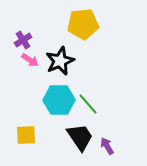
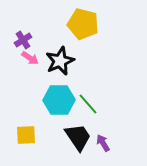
yellow pentagon: rotated 20 degrees clockwise
pink arrow: moved 2 px up
black trapezoid: moved 2 px left
purple arrow: moved 4 px left, 3 px up
